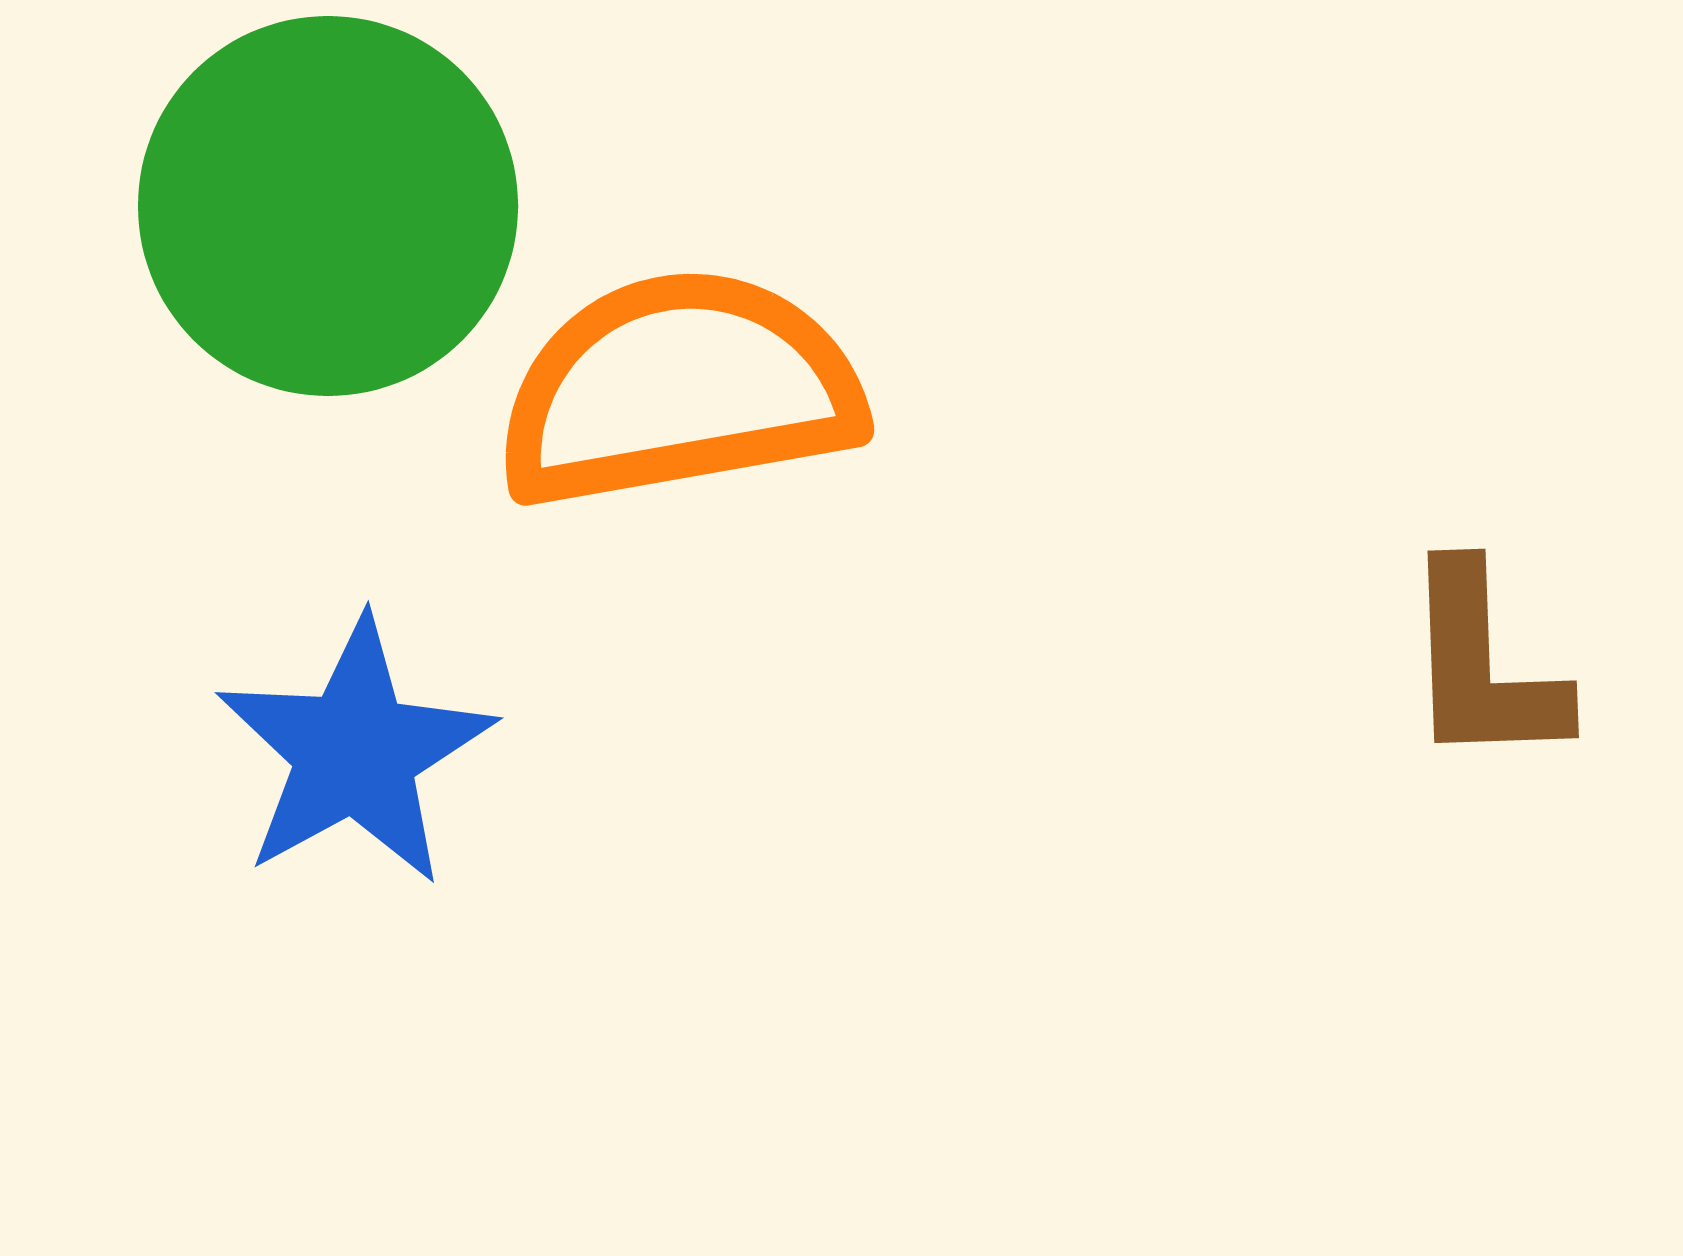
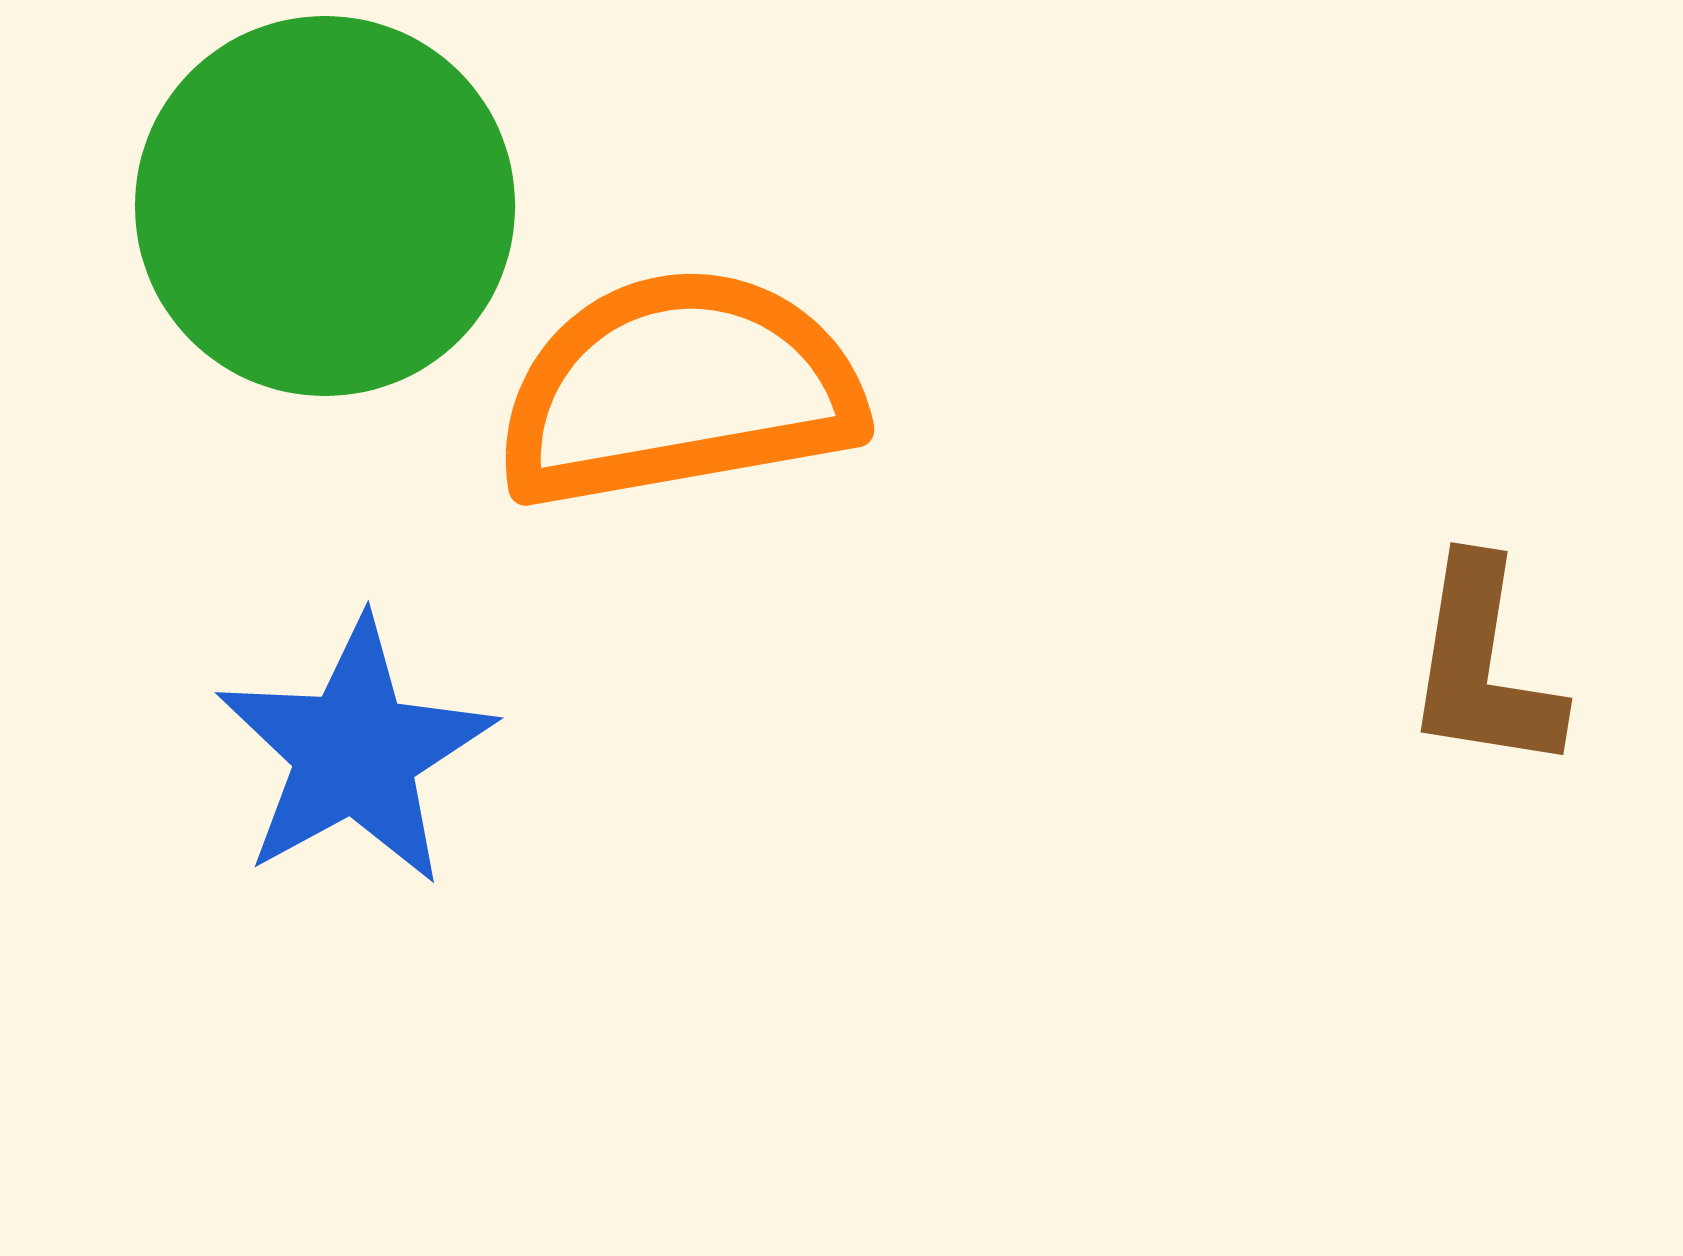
green circle: moved 3 px left
brown L-shape: rotated 11 degrees clockwise
